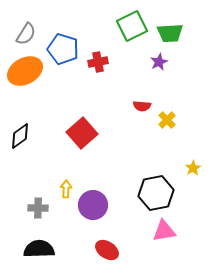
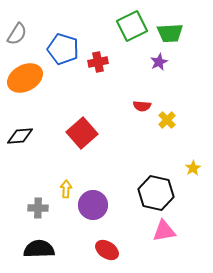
gray semicircle: moved 9 px left
orange ellipse: moved 7 px down
black diamond: rotated 32 degrees clockwise
black hexagon: rotated 24 degrees clockwise
